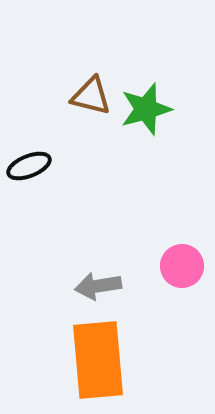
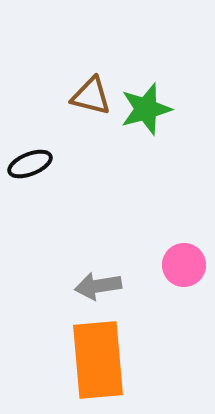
black ellipse: moved 1 px right, 2 px up
pink circle: moved 2 px right, 1 px up
